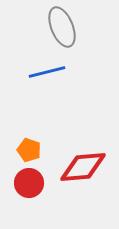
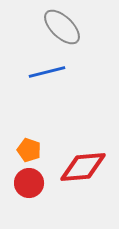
gray ellipse: rotated 24 degrees counterclockwise
